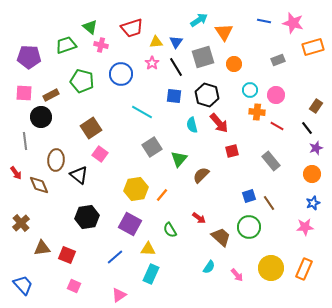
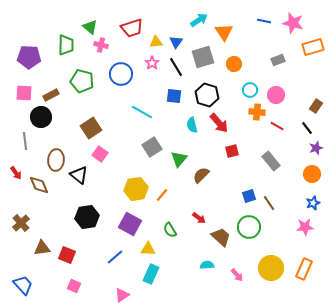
green trapezoid at (66, 45): rotated 110 degrees clockwise
cyan semicircle at (209, 267): moved 2 px left, 2 px up; rotated 128 degrees counterclockwise
pink triangle at (119, 295): moved 3 px right
